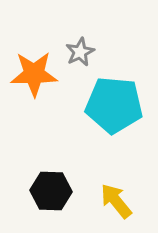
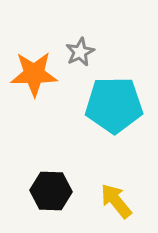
cyan pentagon: rotated 6 degrees counterclockwise
